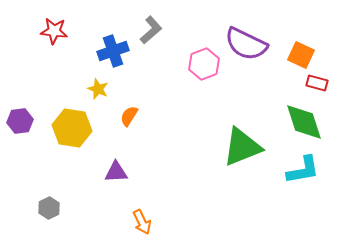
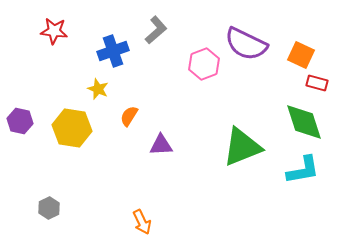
gray L-shape: moved 5 px right
purple hexagon: rotated 20 degrees clockwise
purple triangle: moved 45 px right, 27 px up
